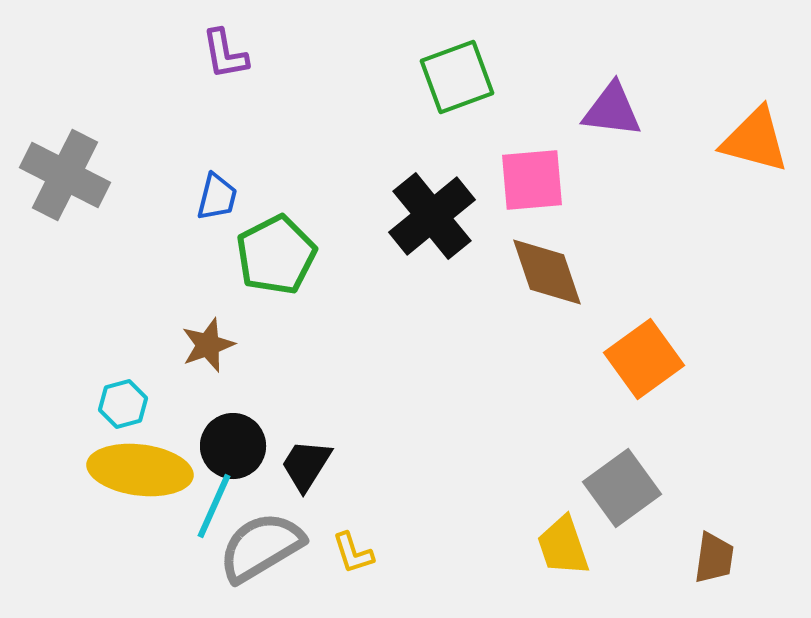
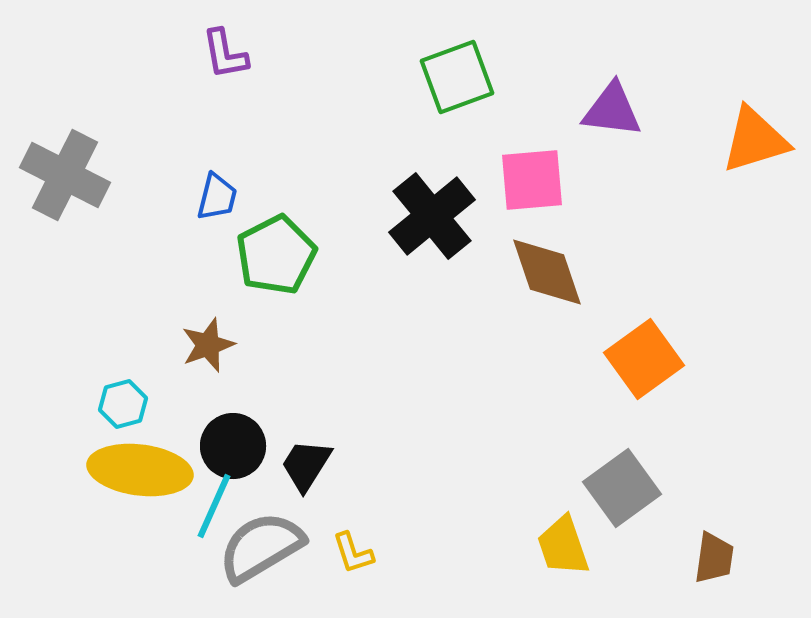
orange triangle: rotated 32 degrees counterclockwise
